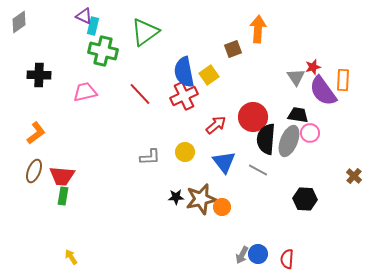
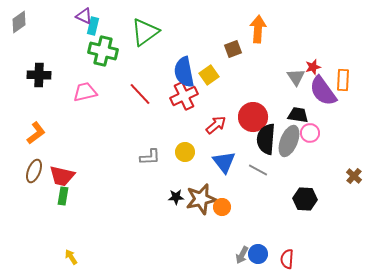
red trapezoid: rotated 8 degrees clockwise
